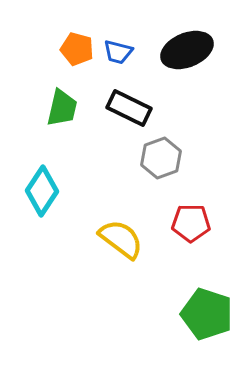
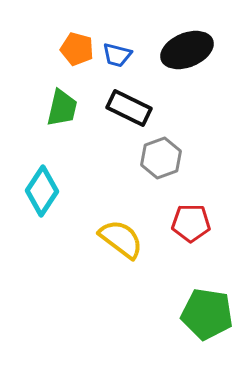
blue trapezoid: moved 1 px left, 3 px down
green pentagon: rotated 9 degrees counterclockwise
